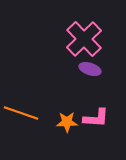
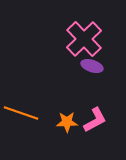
purple ellipse: moved 2 px right, 3 px up
pink L-shape: moved 1 px left, 2 px down; rotated 32 degrees counterclockwise
